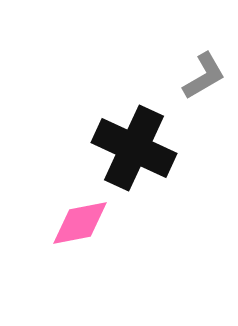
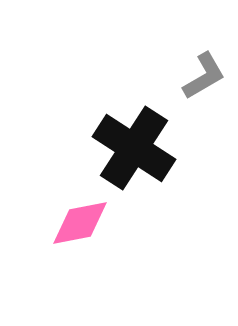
black cross: rotated 8 degrees clockwise
